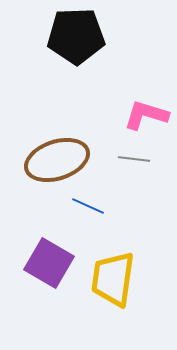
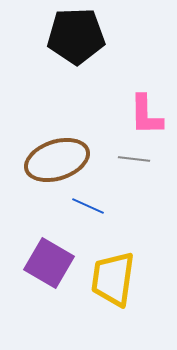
pink L-shape: rotated 108 degrees counterclockwise
